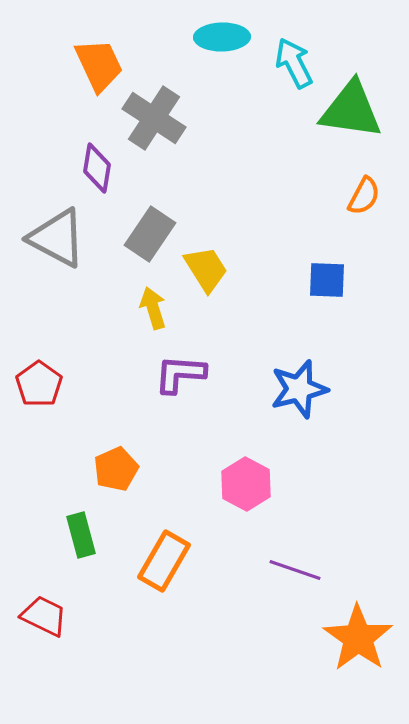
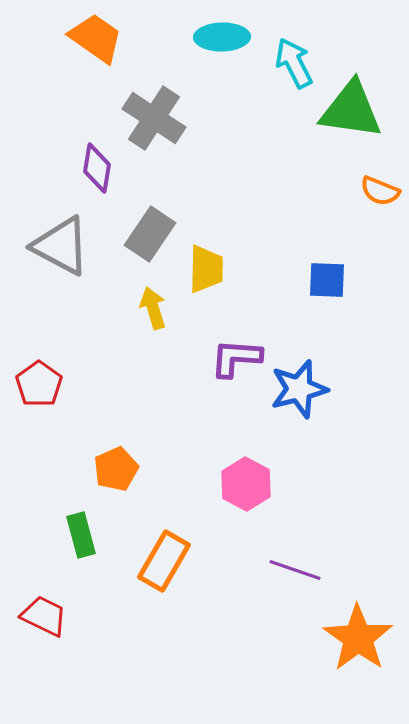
orange trapezoid: moved 3 px left, 27 px up; rotated 30 degrees counterclockwise
orange semicircle: moved 16 px right, 5 px up; rotated 84 degrees clockwise
gray triangle: moved 4 px right, 8 px down
yellow trapezoid: rotated 33 degrees clockwise
purple L-shape: moved 56 px right, 16 px up
